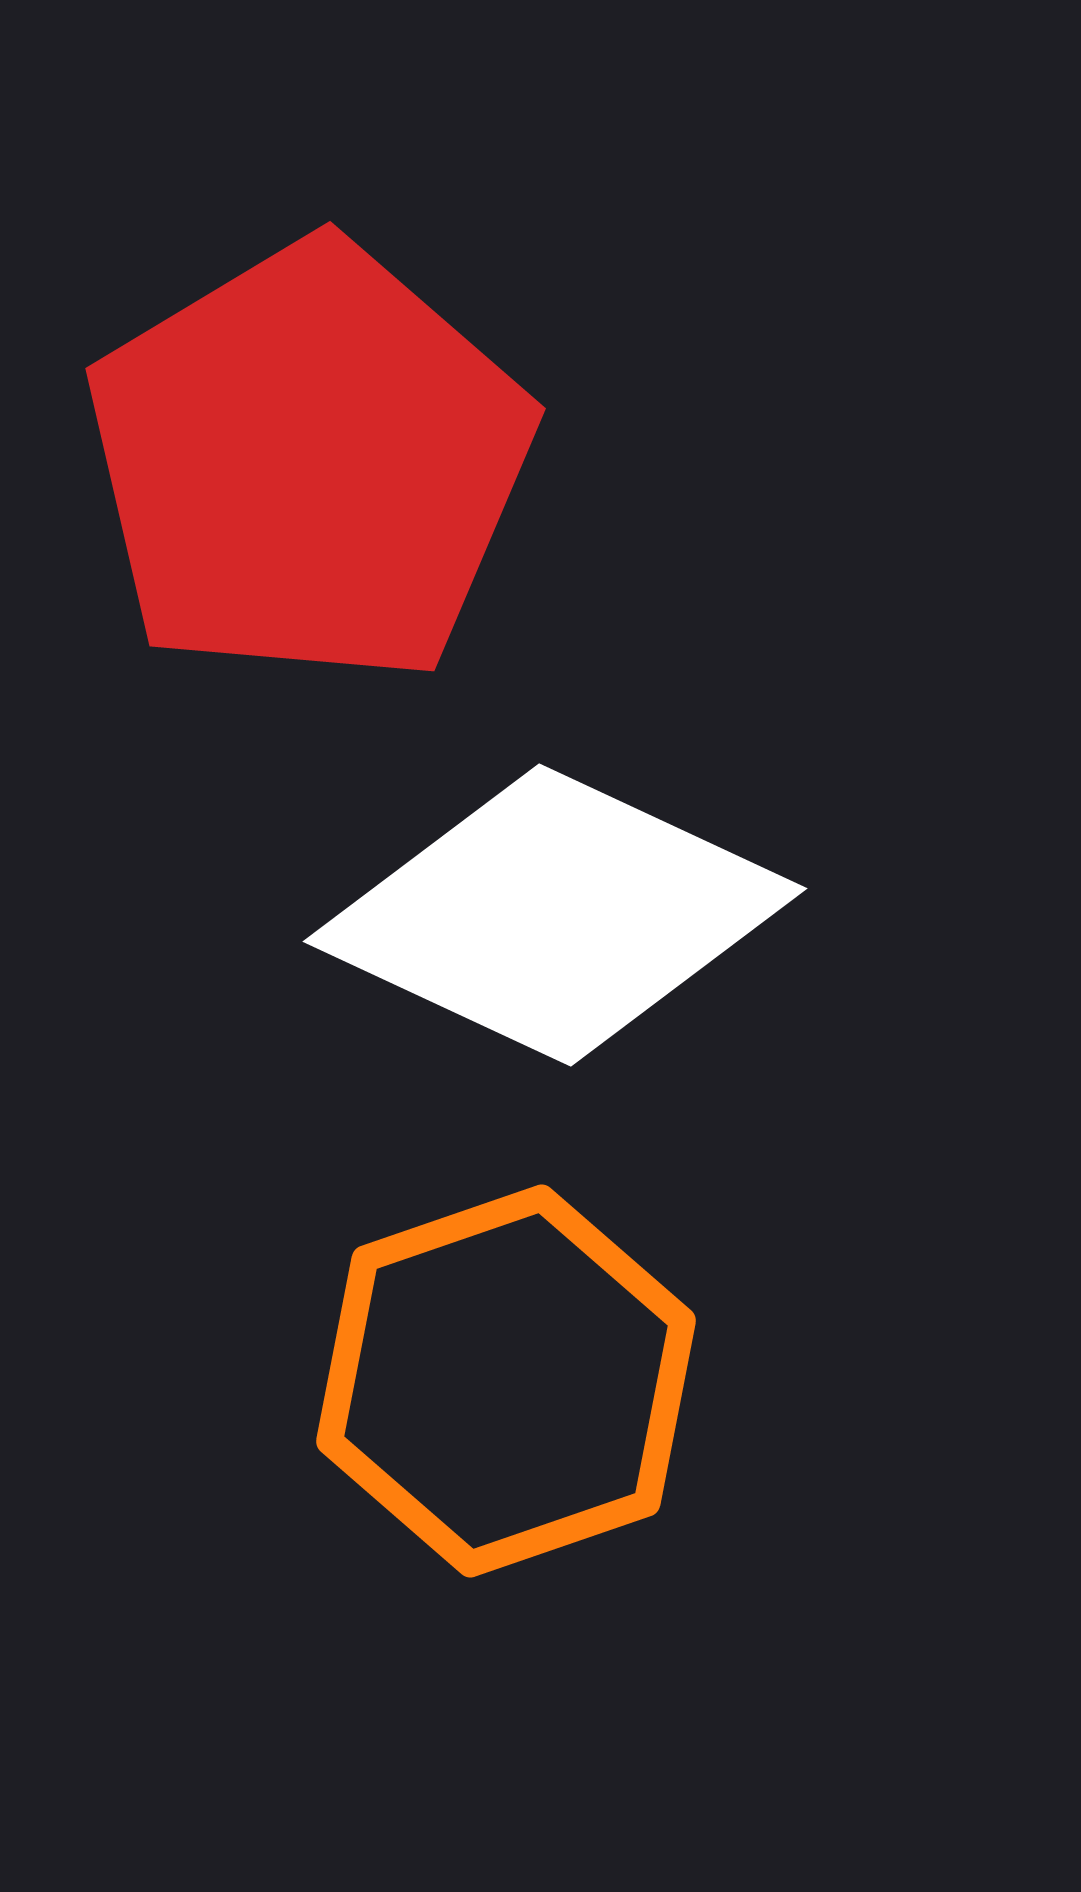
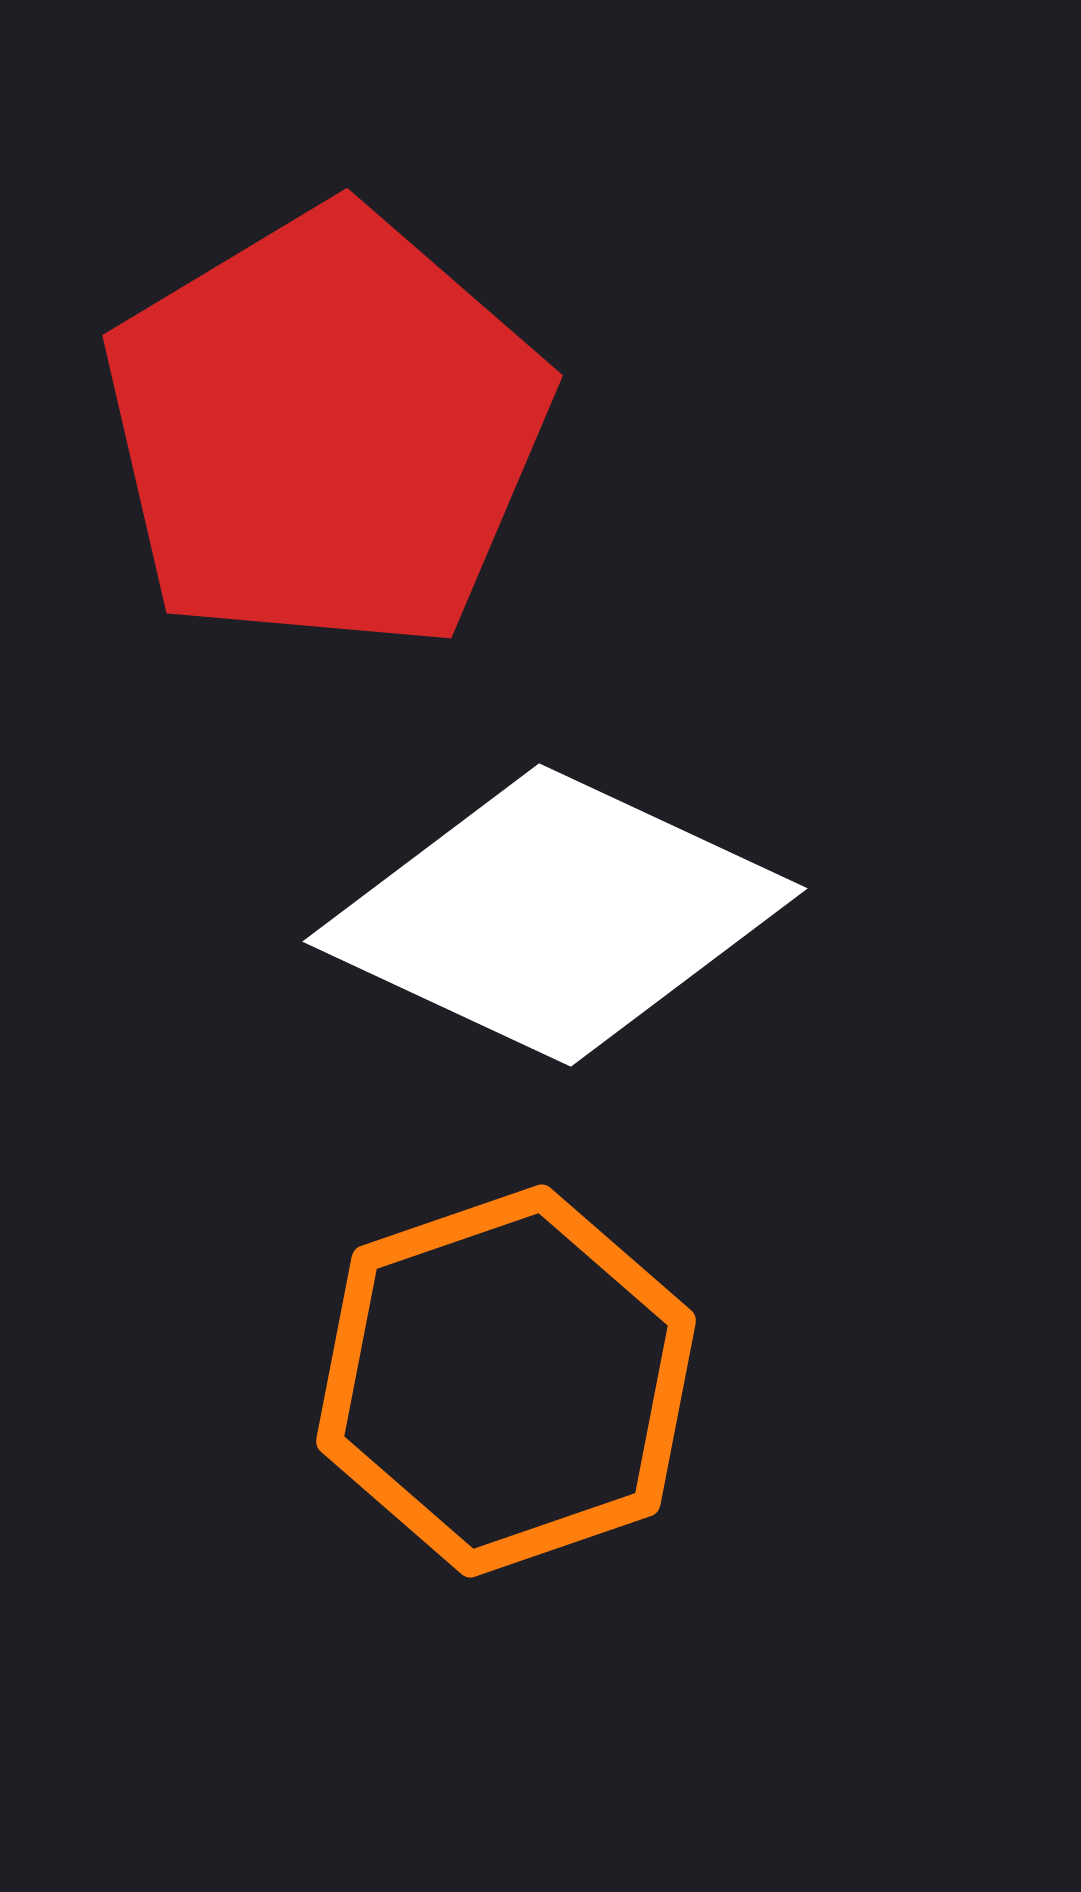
red pentagon: moved 17 px right, 33 px up
